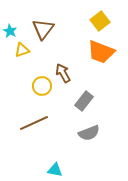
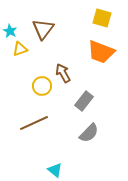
yellow square: moved 2 px right, 3 px up; rotated 36 degrees counterclockwise
yellow triangle: moved 2 px left, 1 px up
gray semicircle: rotated 25 degrees counterclockwise
cyan triangle: rotated 28 degrees clockwise
